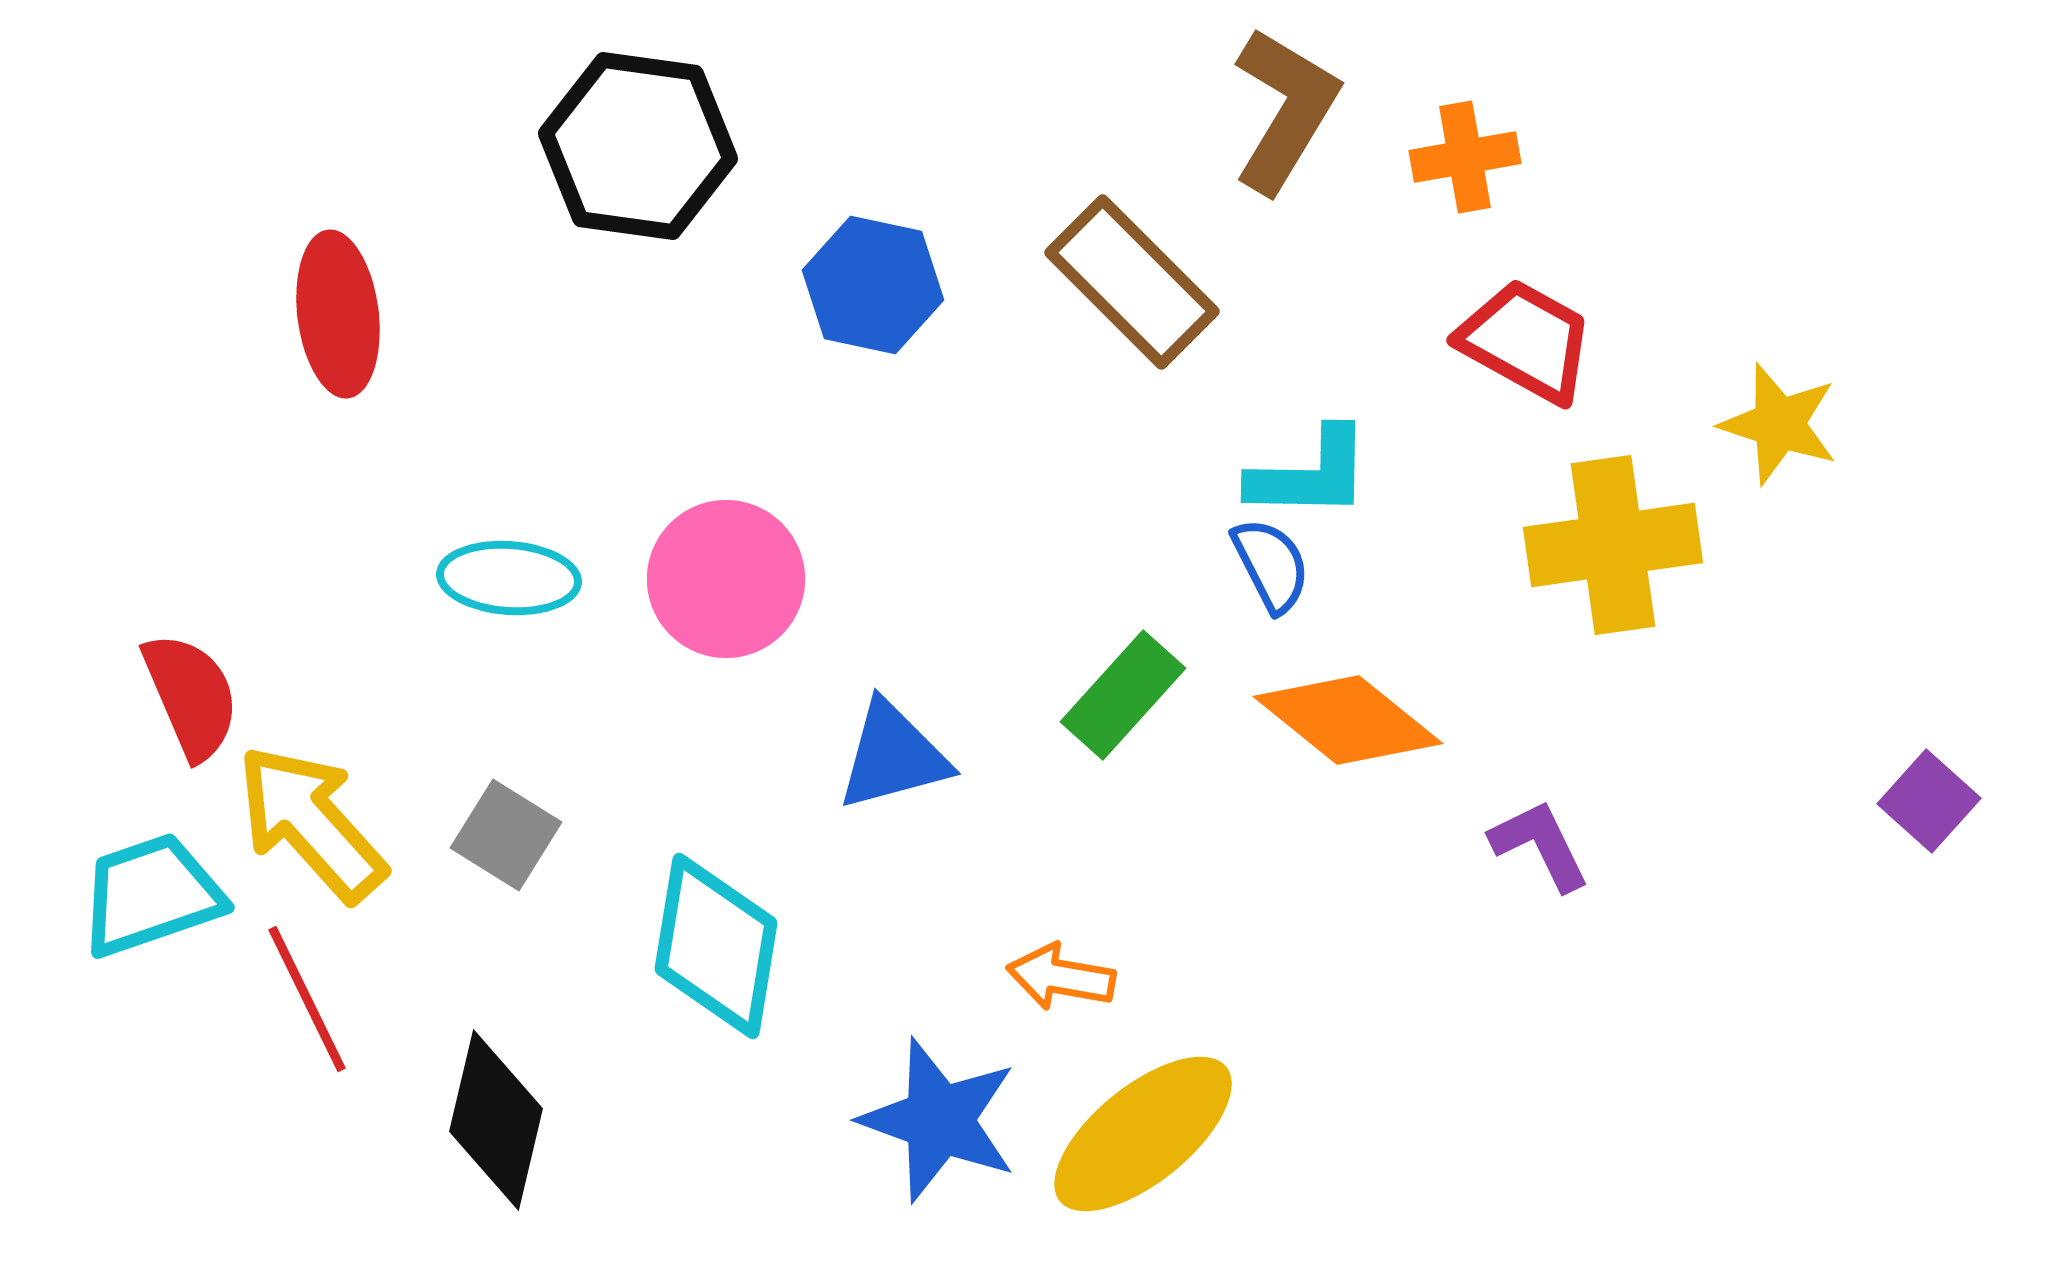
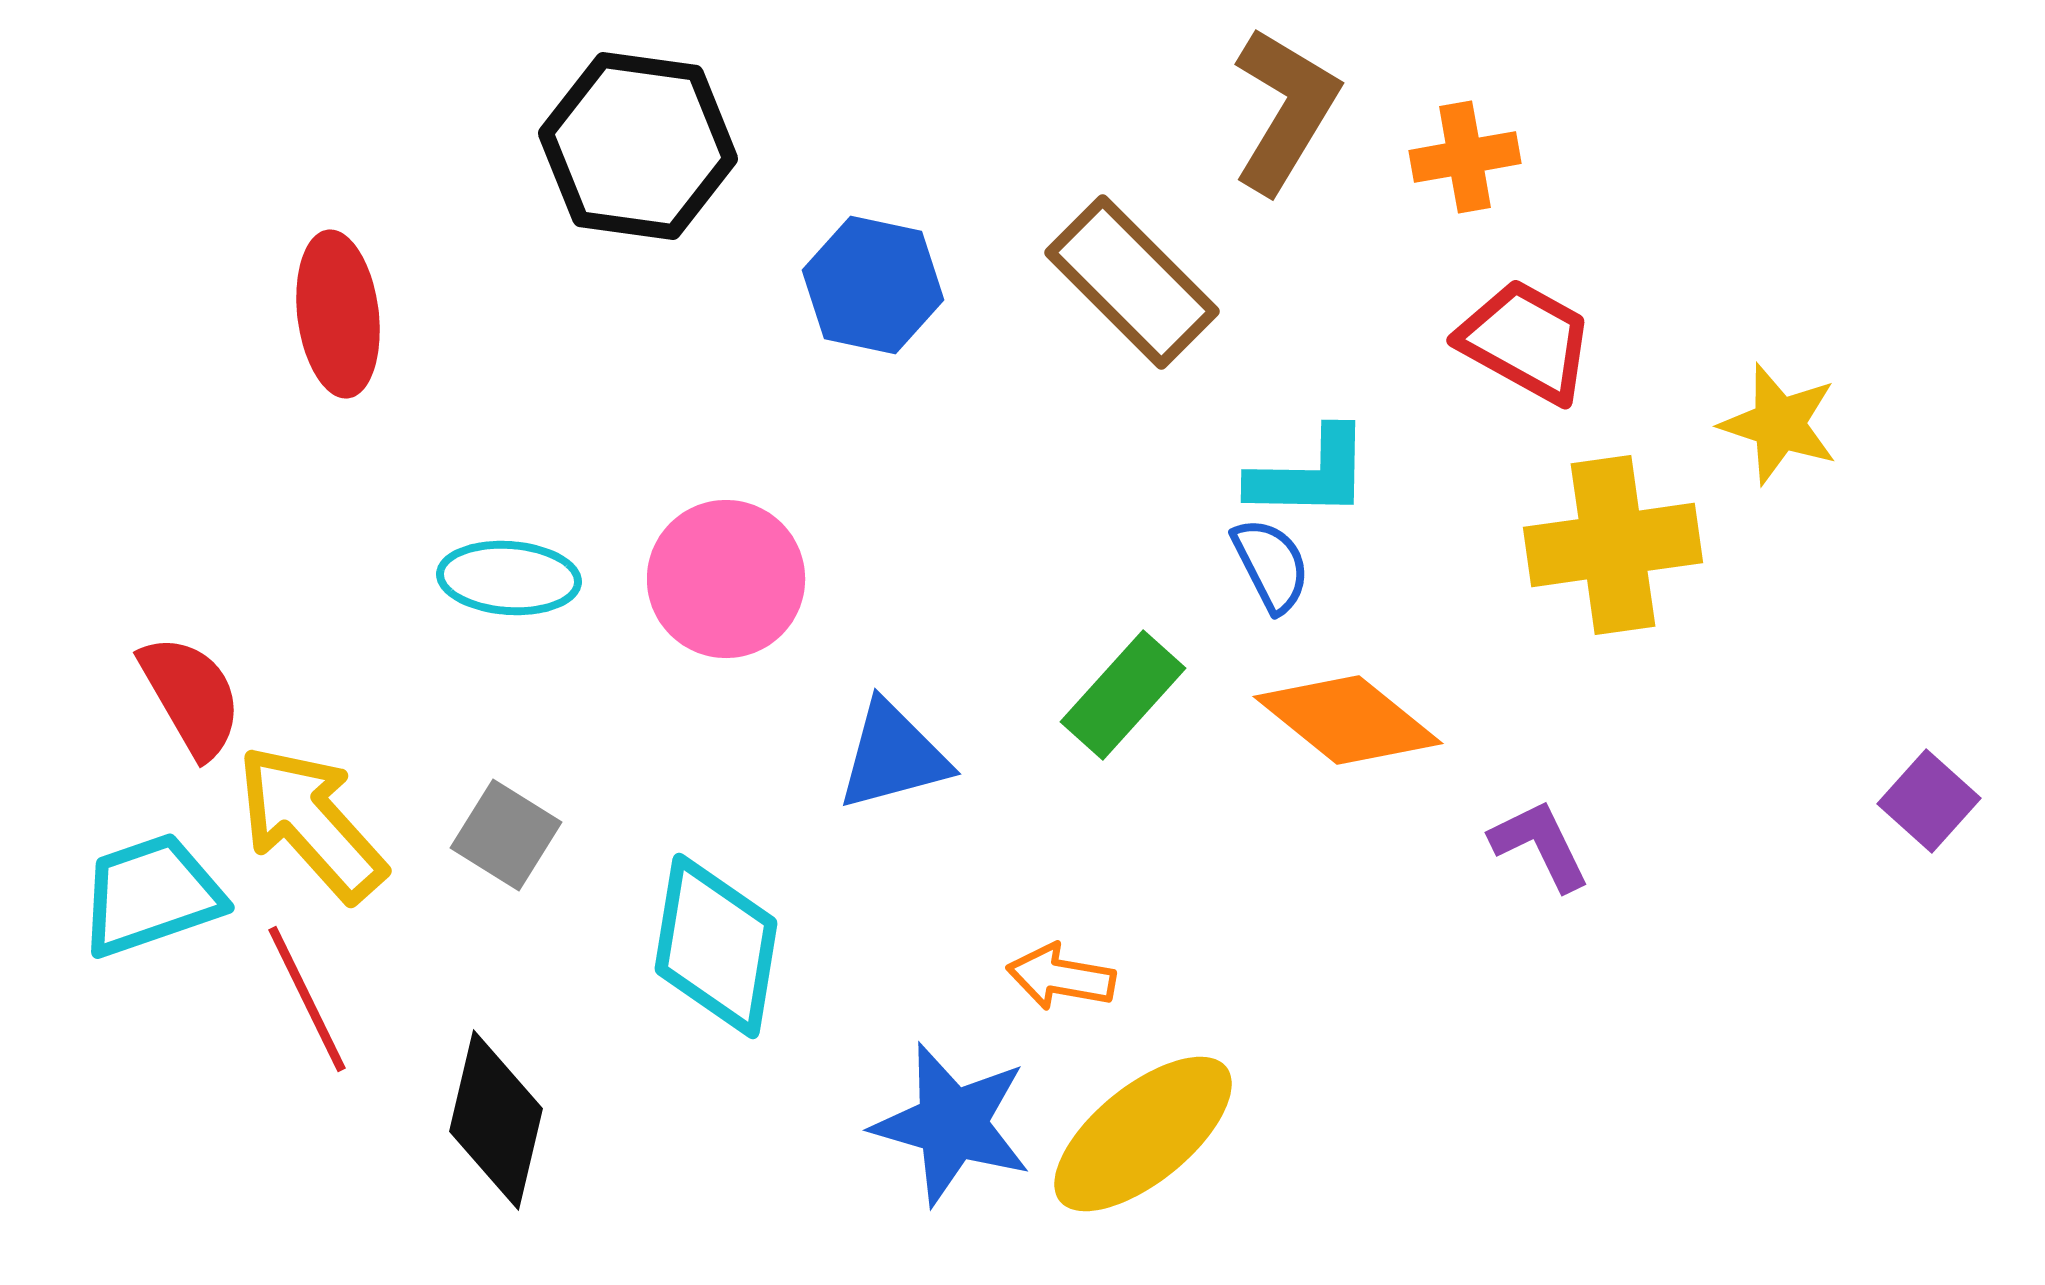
red semicircle: rotated 7 degrees counterclockwise
blue star: moved 13 px right, 4 px down; rotated 4 degrees counterclockwise
